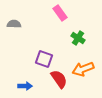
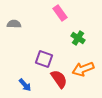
blue arrow: moved 1 px up; rotated 48 degrees clockwise
